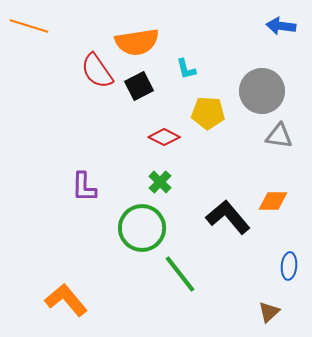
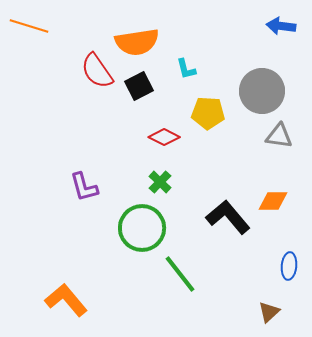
purple L-shape: rotated 16 degrees counterclockwise
